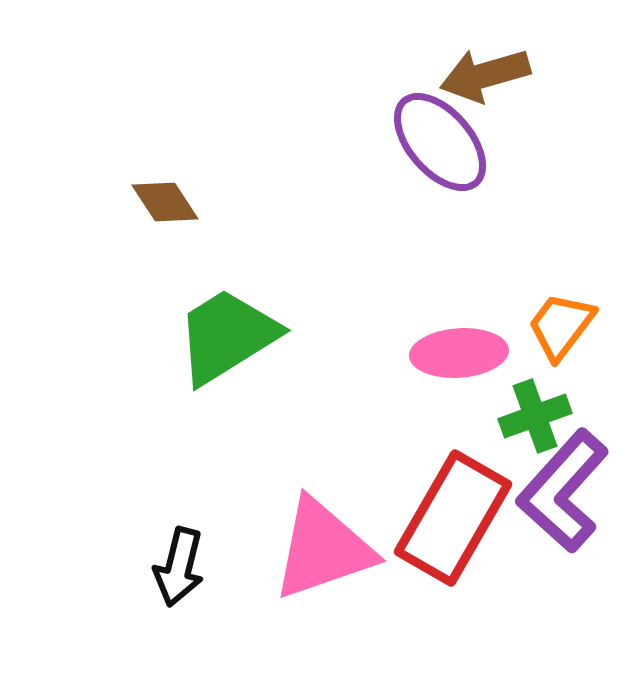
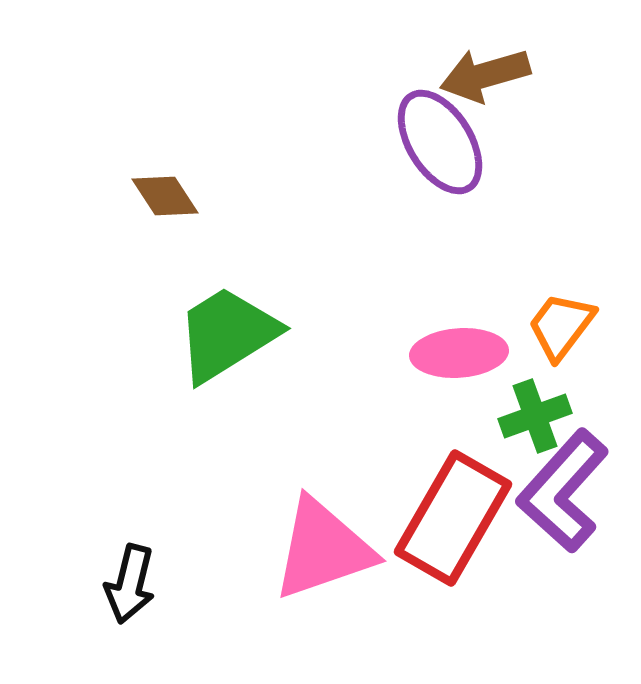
purple ellipse: rotated 9 degrees clockwise
brown diamond: moved 6 px up
green trapezoid: moved 2 px up
black arrow: moved 49 px left, 17 px down
